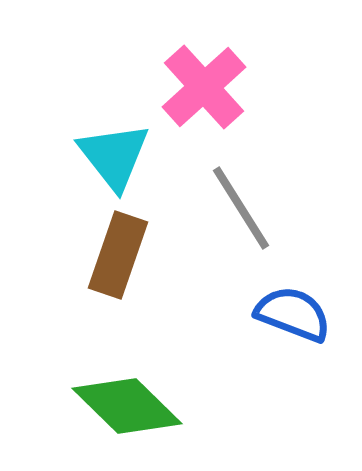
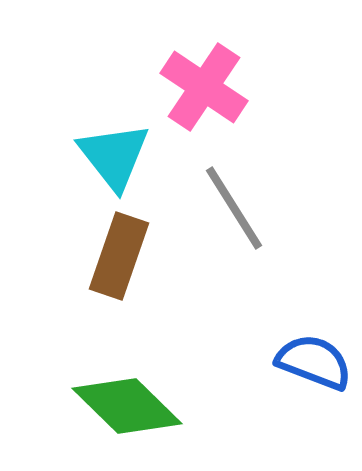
pink cross: rotated 14 degrees counterclockwise
gray line: moved 7 px left
brown rectangle: moved 1 px right, 1 px down
blue semicircle: moved 21 px right, 48 px down
